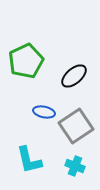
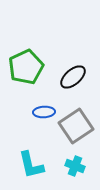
green pentagon: moved 6 px down
black ellipse: moved 1 px left, 1 px down
blue ellipse: rotated 15 degrees counterclockwise
cyan L-shape: moved 2 px right, 5 px down
